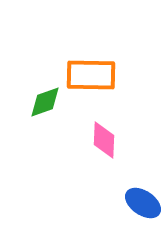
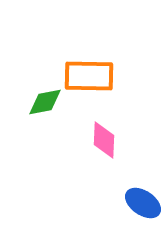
orange rectangle: moved 2 px left, 1 px down
green diamond: rotated 9 degrees clockwise
